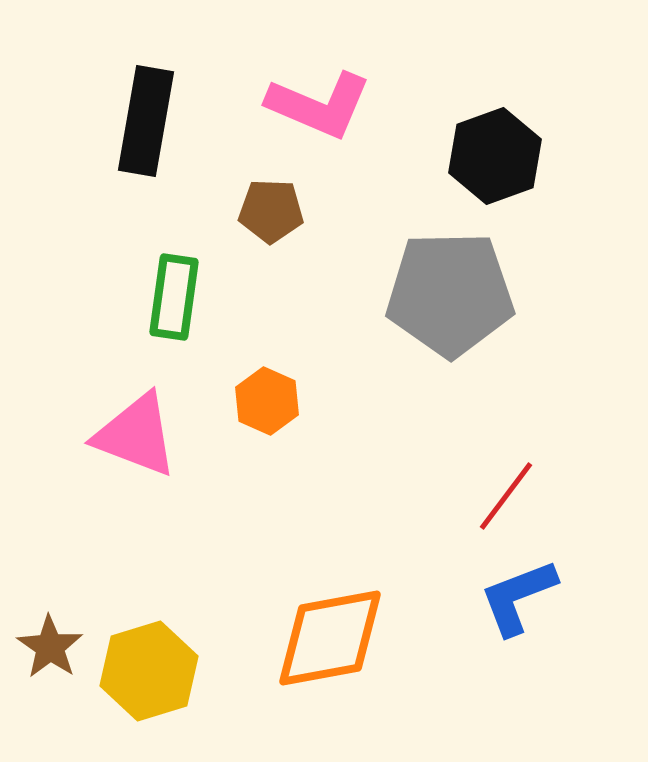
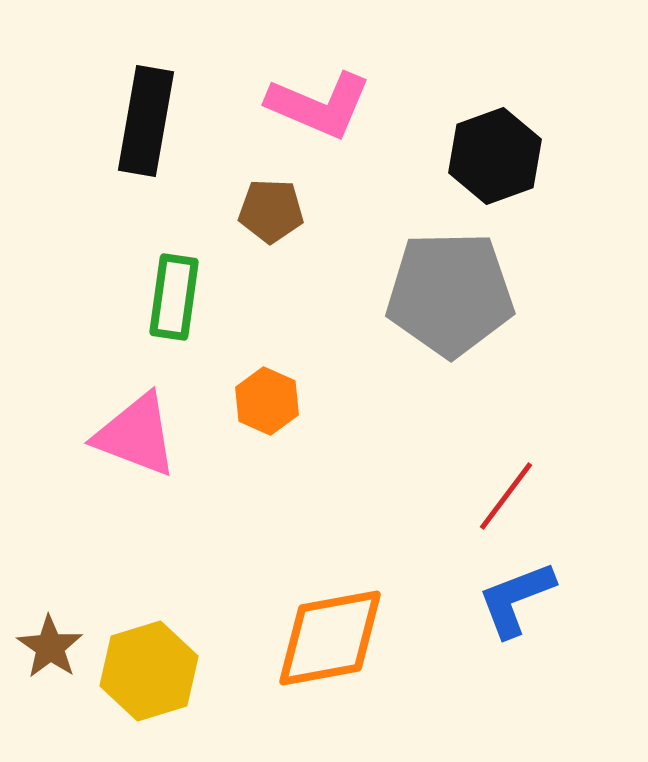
blue L-shape: moved 2 px left, 2 px down
